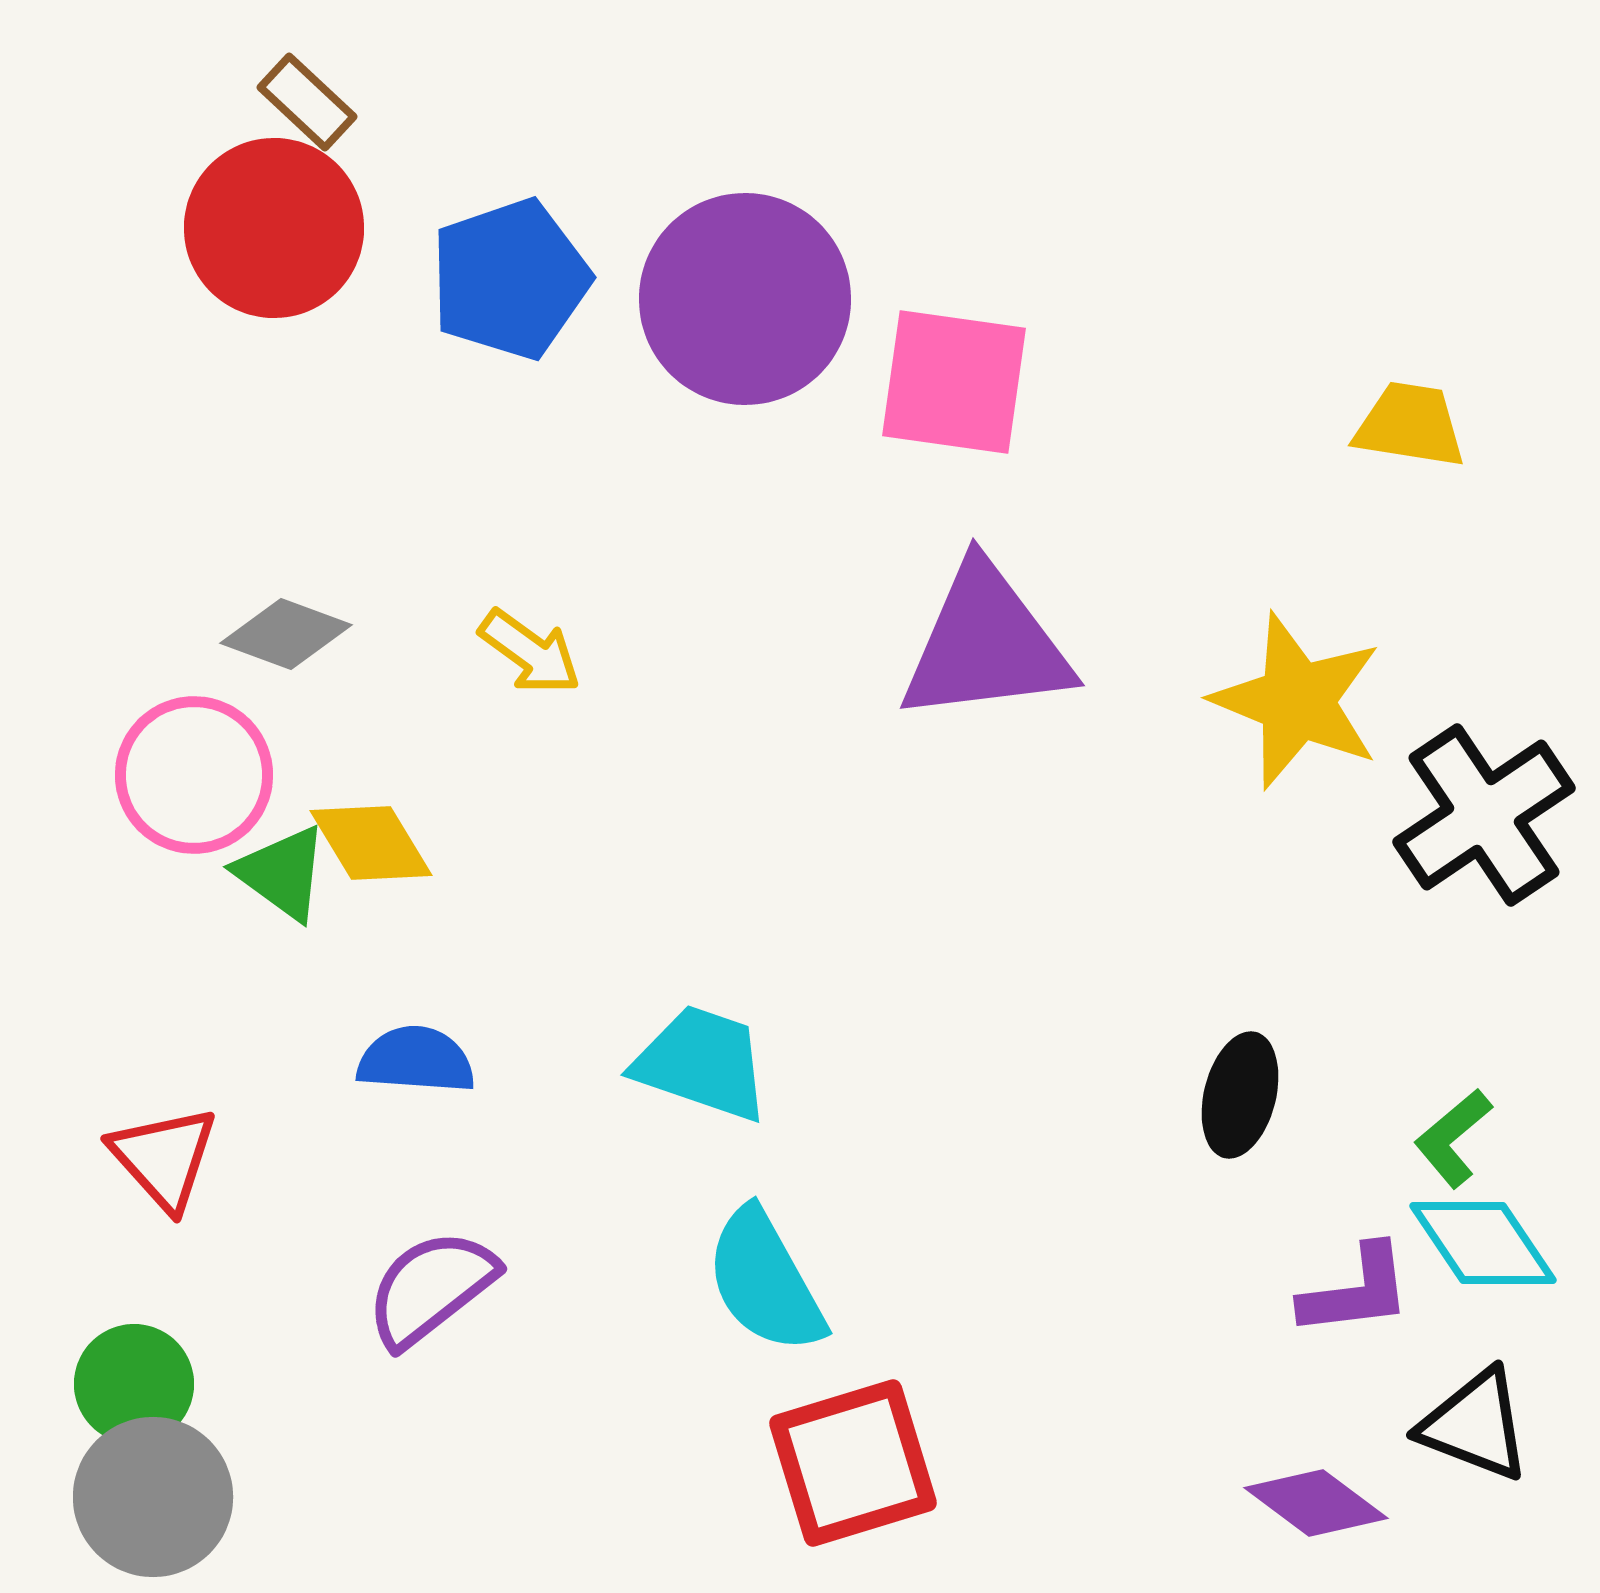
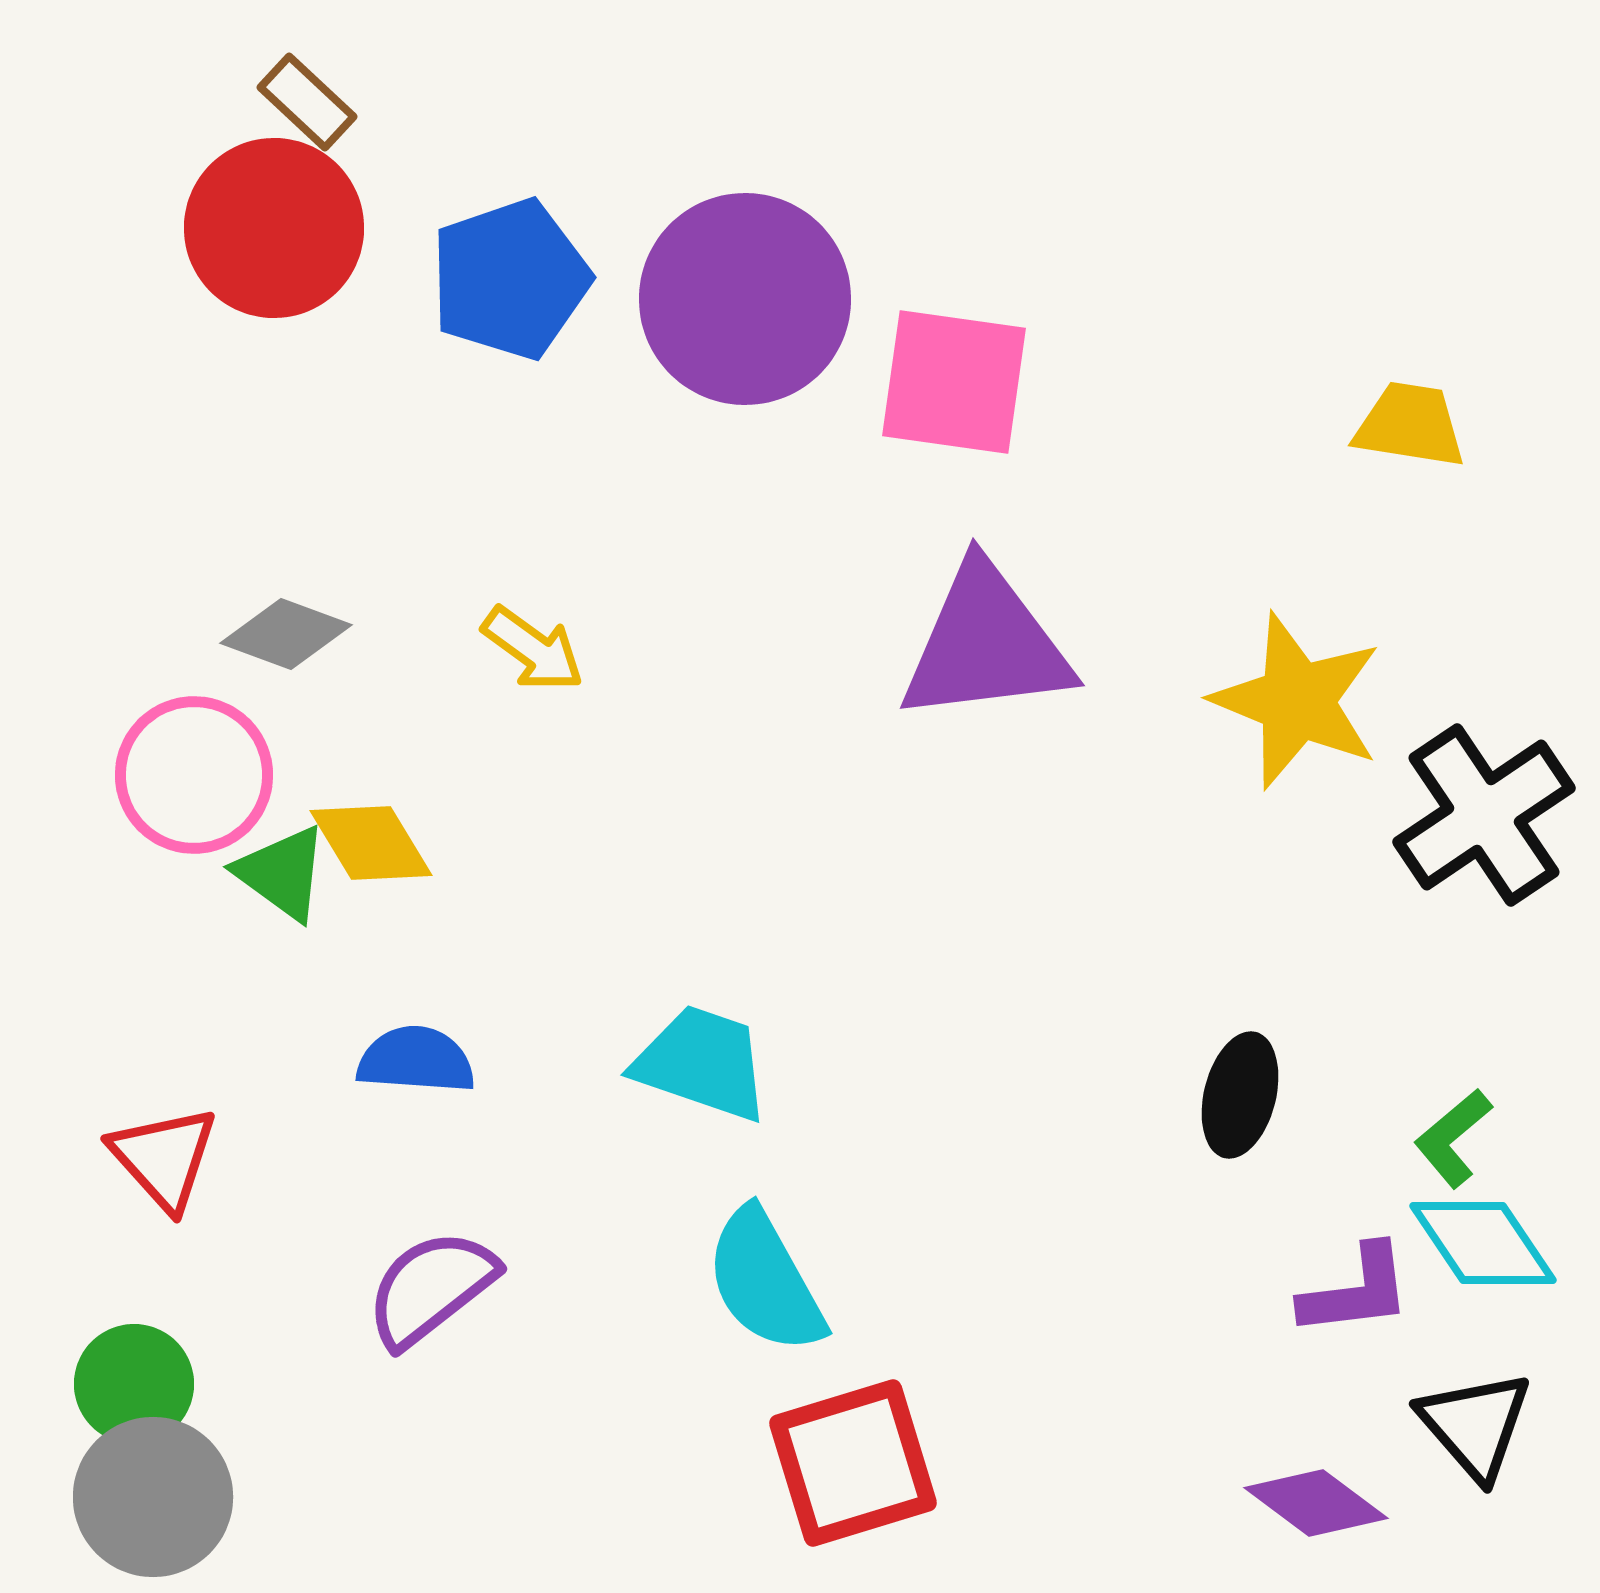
yellow arrow: moved 3 px right, 3 px up
black triangle: rotated 28 degrees clockwise
